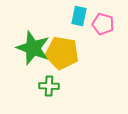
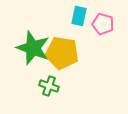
green cross: rotated 18 degrees clockwise
